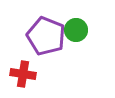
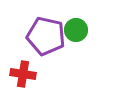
purple pentagon: rotated 9 degrees counterclockwise
